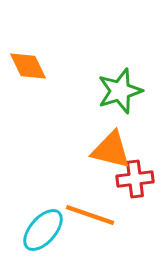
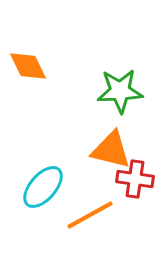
green star: rotated 15 degrees clockwise
red cross: rotated 15 degrees clockwise
orange line: rotated 48 degrees counterclockwise
cyan ellipse: moved 43 px up
